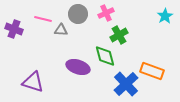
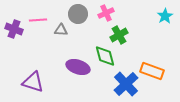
pink line: moved 5 px left, 1 px down; rotated 18 degrees counterclockwise
